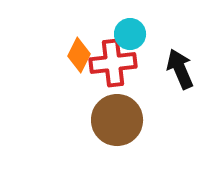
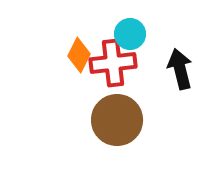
black arrow: rotated 9 degrees clockwise
